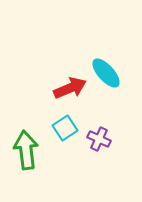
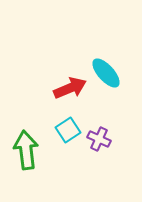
cyan square: moved 3 px right, 2 px down
